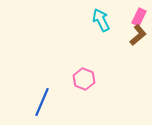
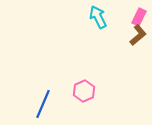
cyan arrow: moved 3 px left, 3 px up
pink hexagon: moved 12 px down; rotated 15 degrees clockwise
blue line: moved 1 px right, 2 px down
